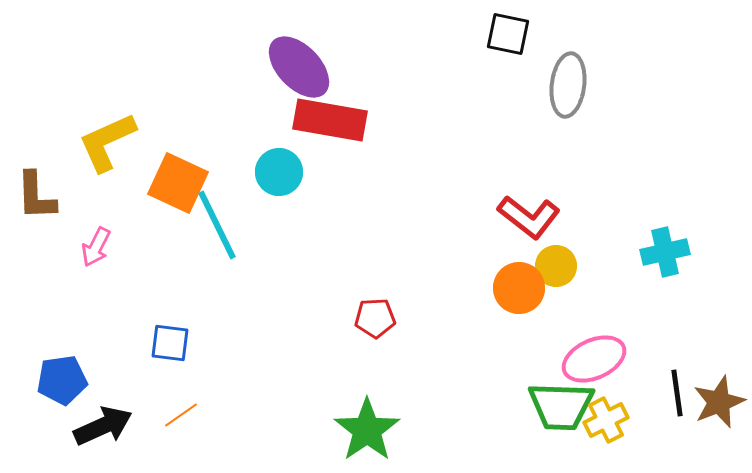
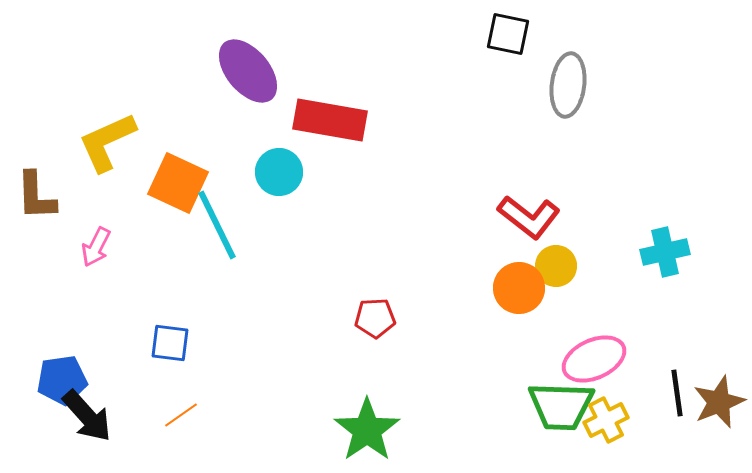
purple ellipse: moved 51 px left, 4 px down; rotated 4 degrees clockwise
black arrow: moved 16 px left, 10 px up; rotated 72 degrees clockwise
